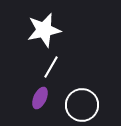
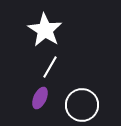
white star: moved 1 px right; rotated 28 degrees counterclockwise
white line: moved 1 px left
